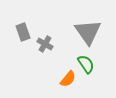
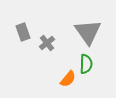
gray cross: moved 2 px right, 1 px up; rotated 21 degrees clockwise
green semicircle: rotated 36 degrees clockwise
